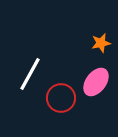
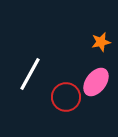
orange star: moved 1 px up
red circle: moved 5 px right, 1 px up
